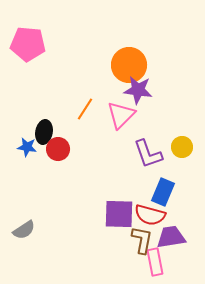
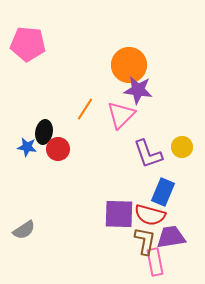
brown L-shape: moved 3 px right, 1 px down
